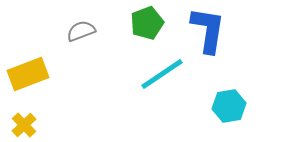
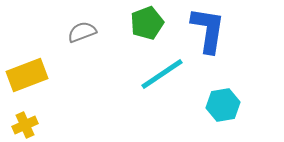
gray semicircle: moved 1 px right, 1 px down
yellow rectangle: moved 1 px left, 1 px down
cyan hexagon: moved 6 px left, 1 px up
yellow cross: moved 1 px right; rotated 20 degrees clockwise
